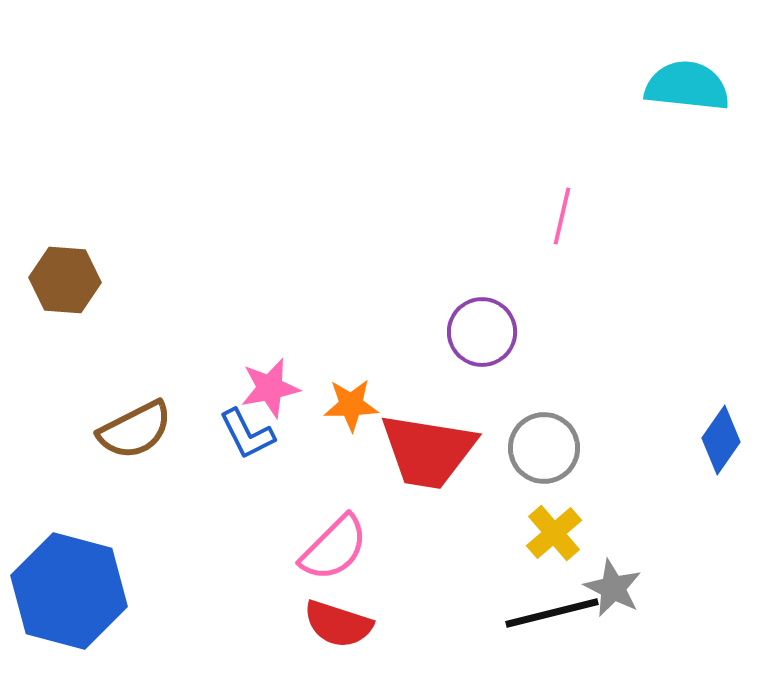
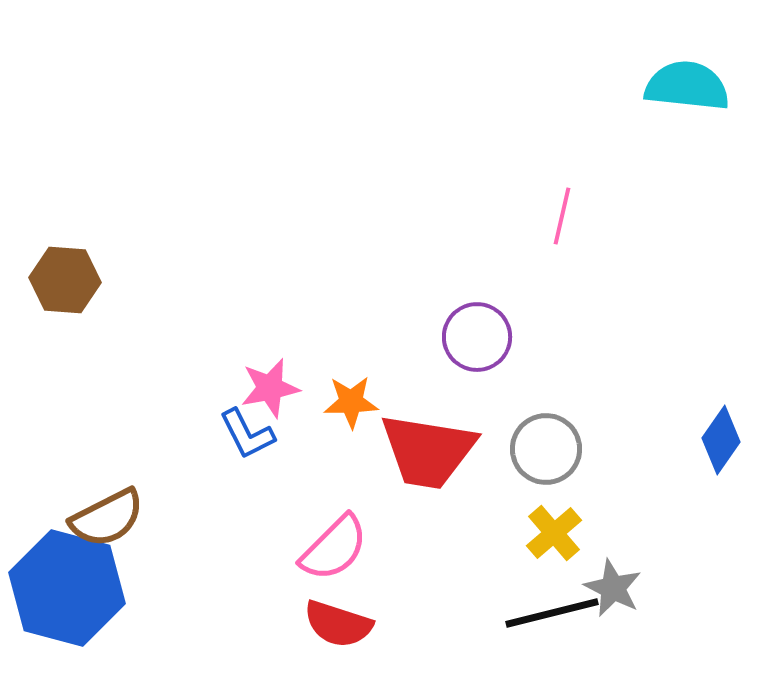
purple circle: moved 5 px left, 5 px down
orange star: moved 3 px up
brown semicircle: moved 28 px left, 88 px down
gray circle: moved 2 px right, 1 px down
blue hexagon: moved 2 px left, 3 px up
